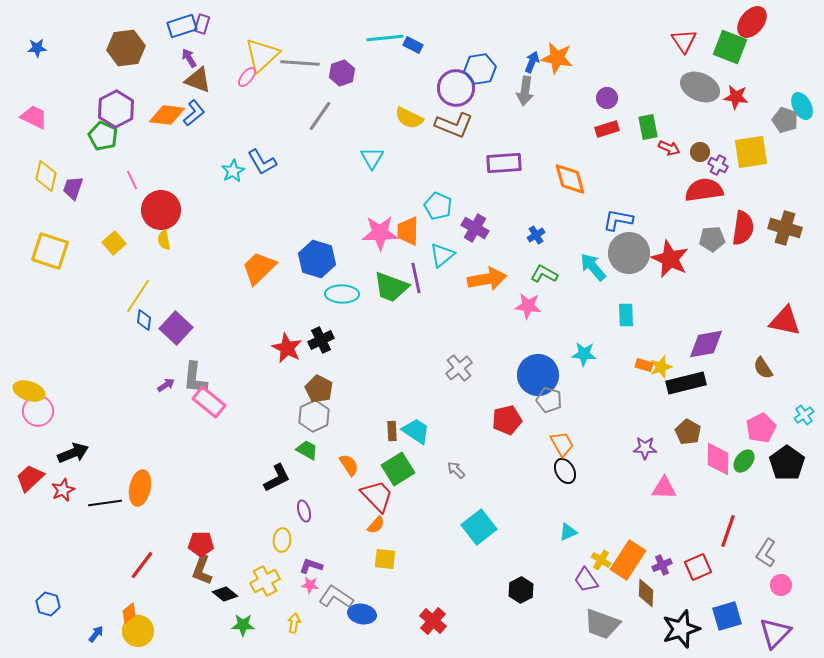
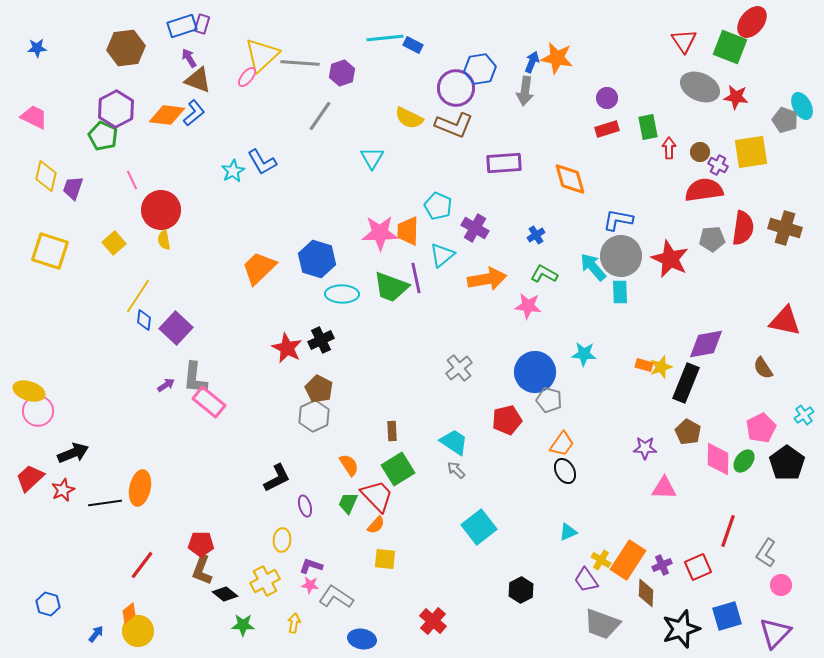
red arrow at (669, 148): rotated 115 degrees counterclockwise
gray circle at (629, 253): moved 8 px left, 3 px down
cyan rectangle at (626, 315): moved 6 px left, 23 px up
blue circle at (538, 375): moved 3 px left, 3 px up
black rectangle at (686, 383): rotated 54 degrees counterclockwise
cyan trapezoid at (416, 431): moved 38 px right, 11 px down
orange trapezoid at (562, 444): rotated 64 degrees clockwise
green trapezoid at (307, 450): moved 41 px right, 53 px down; rotated 95 degrees counterclockwise
purple ellipse at (304, 511): moved 1 px right, 5 px up
blue ellipse at (362, 614): moved 25 px down
